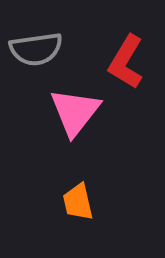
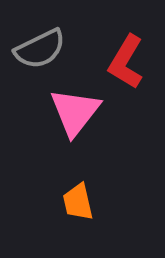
gray semicircle: moved 4 px right; rotated 18 degrees counterclockwise
